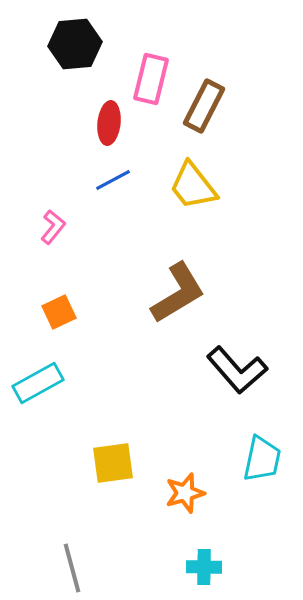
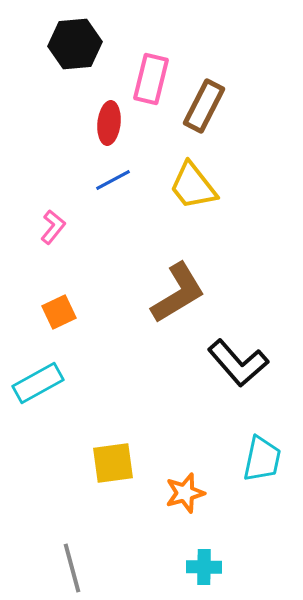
black L-shape: moved 1 px right, 7 px up
